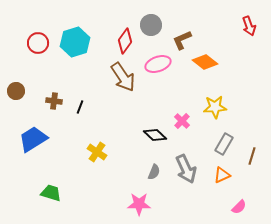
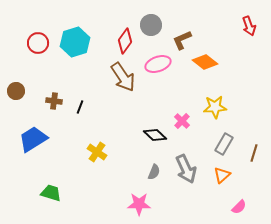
brown line: moved 2 px right, 3 px up
orange triangle: rotated 18 degrees counterclockwise
